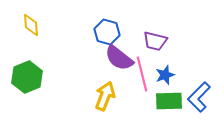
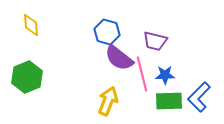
blue star: rotated 18 degrees clockwise
yellow arrow: moved 3 px right, 5 px down
